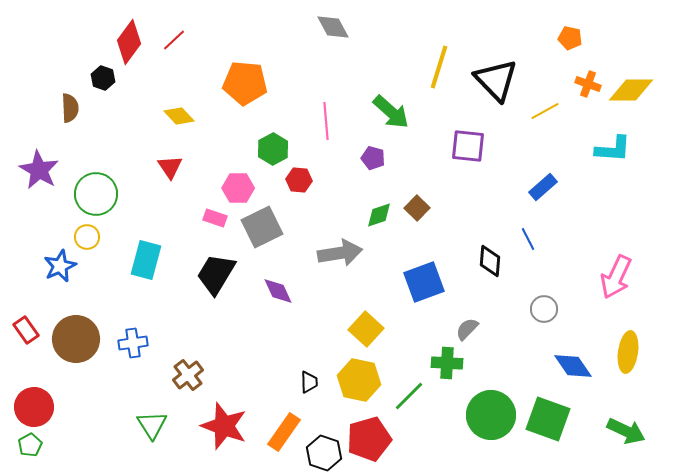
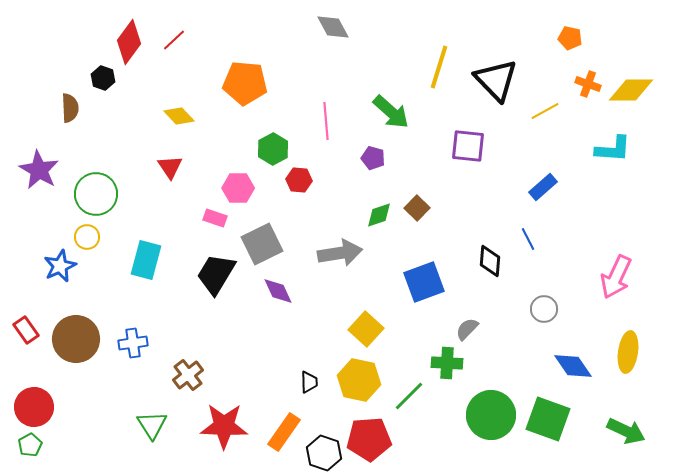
gray square at (262, 227): moved 17 px down
red star at (224, 426): rotated 18 degrees counterclockwise
red pentagon at (369, 439): rotated 12 degrees clockwise
